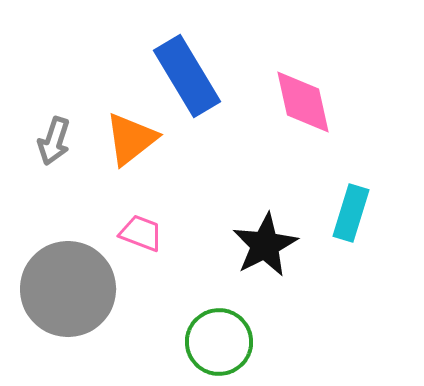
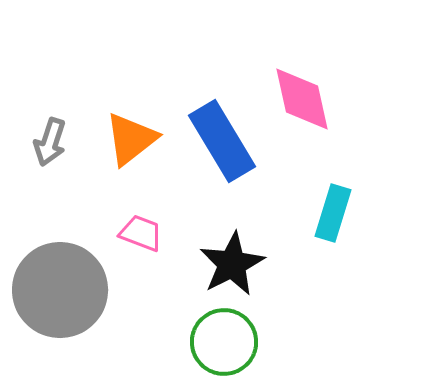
blue rectangle: moved 35 px right, 65 px down
pink diamond: moved 1 px left, 3 px up
gray arrow: moved 4 px left, 1 px down
cyan rectangle: moved 18 px left
black star: moved 33 px left, 19 px down
gray circle: moved 8 px left, 1 px down
green circle: moved 5 px right
